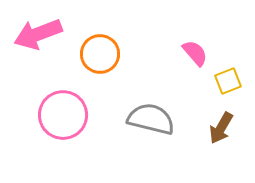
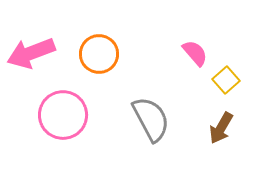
pink arrow: moved 7 px left, 19 px down
orange circle: moved 1 px left
yellow square: moved 2 px left, 1 px up; rotated 20 degrees counterclockwise
gray semicircle: rotated 48 degrees clockwise
